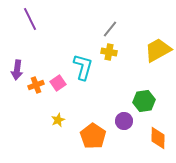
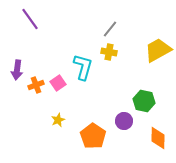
purple line: rotated 10 degrees counterclockwise
green hexagon: rotated 20 degrees clockwise
